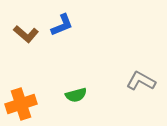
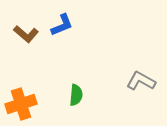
green semicircle: rotated 70 degrees counterclockwise
